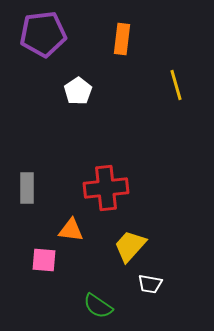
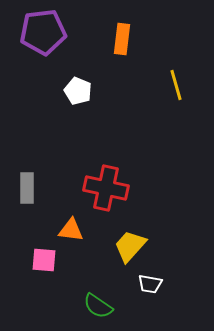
purple pentagon: moved 2 px up
white pentagon: rotated 16 degrees counterclockwise
red cross: rotated 18 degrees clockwise
